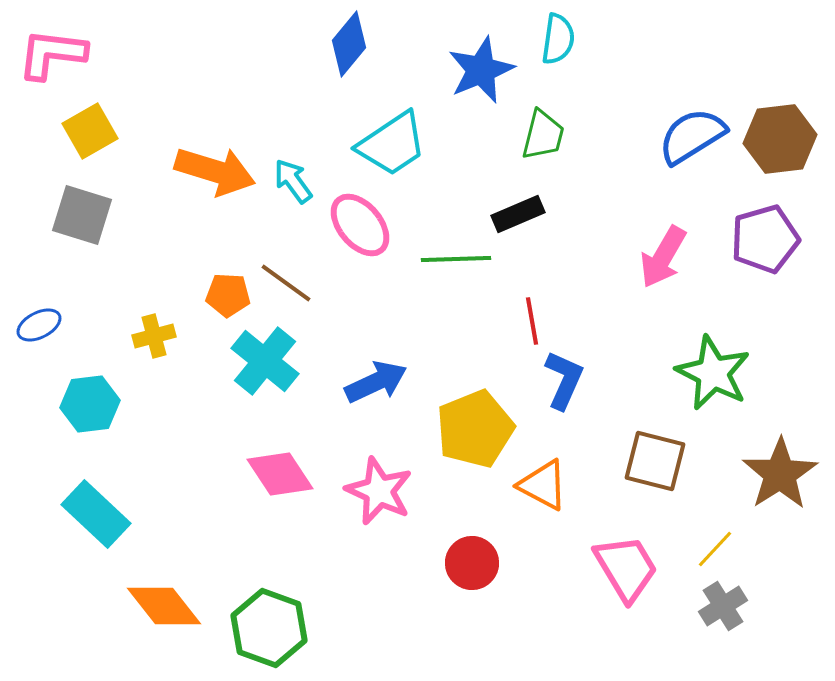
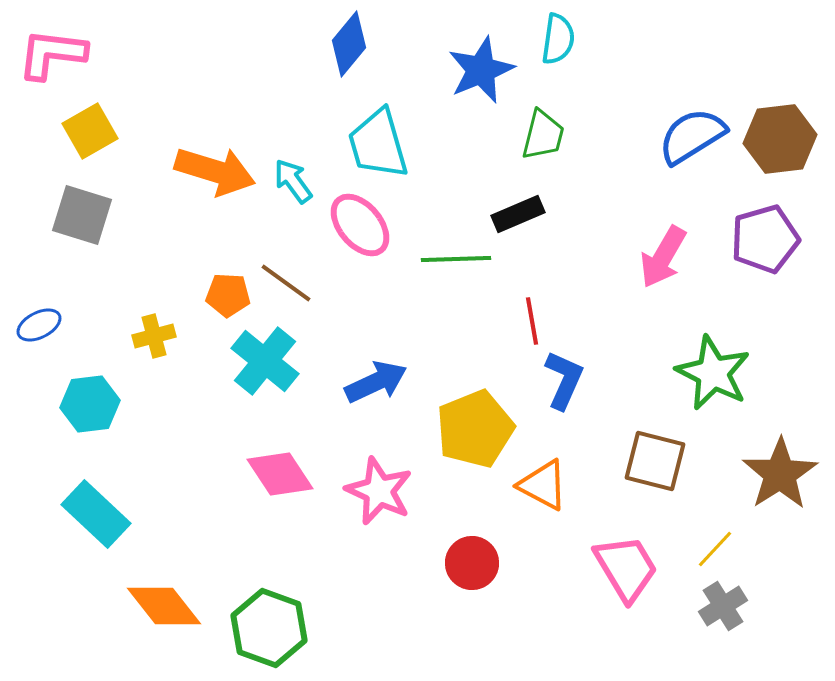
cyan trapezoid: moved 14 px left; rotated 108 degrees clockwise
